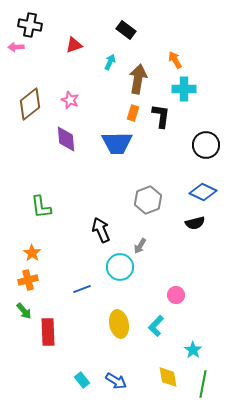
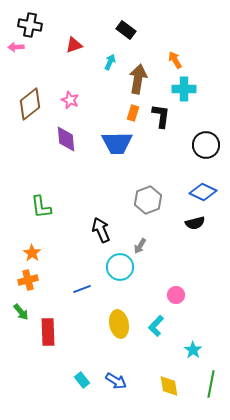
green arrow: moved 3 px left, 1 px down
yellow diamond: moved 1 px right, 9 px down
green line: moved 8 px right
